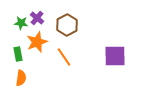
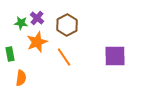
green rectangle: moved 8 px left
